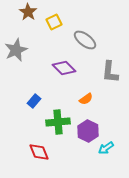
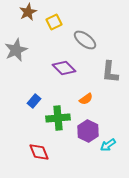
brown star: rotated 12 degrees clockwise
green cross: moved 4 px up
cyan arrow: moved 2 px right, 3 px up
